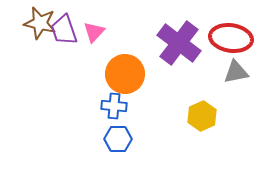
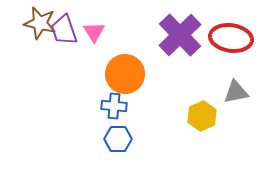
pink triangle: rotated 15 degrees counterclockwise
purple cross: moved 1 px right, 8 px up; rotated 9 degrees clockwise
gray triangle: moved 20 px down
